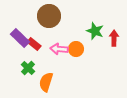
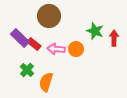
pink arrow: moved 3 px left
green cross: moved 1 px left, 2 px down
